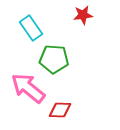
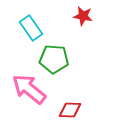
red star: moved 1 px down; rotated 18 degrees clockwise
pink arrow: moved 1 px right, 1 px down
red diamond: moved 10 px right
